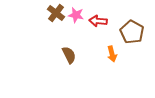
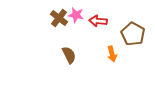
brown cross: moved 3 px right, 5 px down
brown pentagon: moved 1 px right, 2 px down
